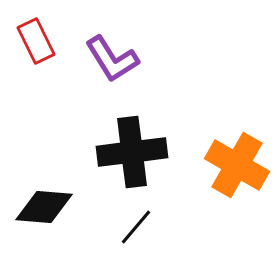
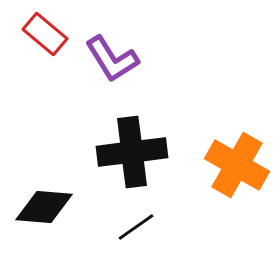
red rectangle: moved 9 px right, 7 px up; rotated 24 degrees counterclockwise
black line: rotated 15 degrees clockwise
